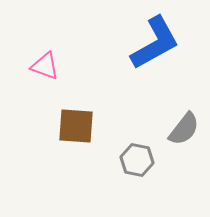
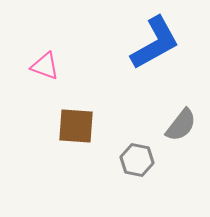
gray semicircle: moved 3 px left, 4 px up
